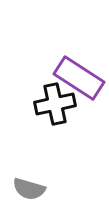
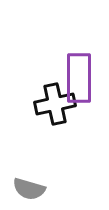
purple rectangle: rotated 57 degrees clockwise
